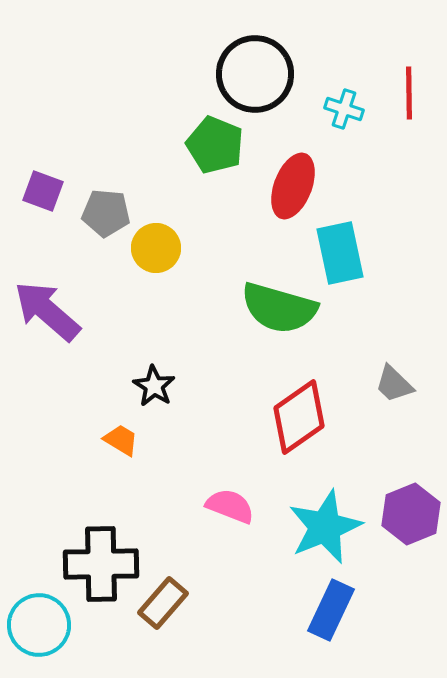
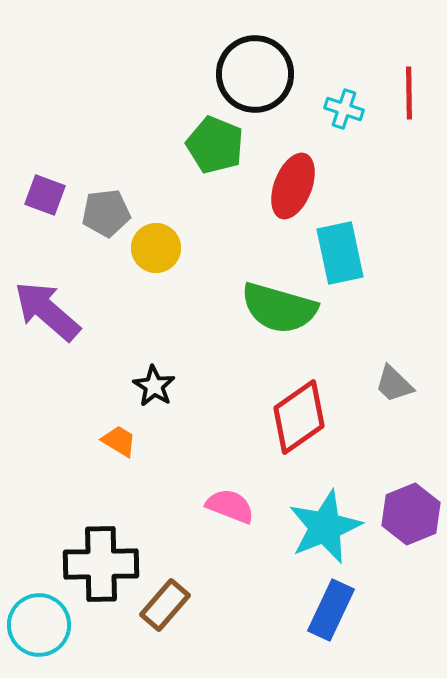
purple square: moved 2 px right, 4 px down
gray pentagon: rotated 12 degrees counterclockwise
orange trapezoid: moved 2 px left, 1 px down
brown rectangle: moved 2 px right, 2 px down
